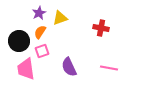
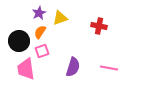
red cross: moved 2 px left, 2 px up
purple semicircle: moved 4 px right; rotated 138 degrees counterclockwise
